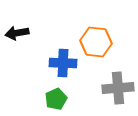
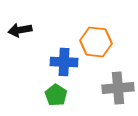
black arrow: moved 3 px right, 3 px up
blue cross: moved 1 px right, 1 px up
green pentagon: moved 4 px up; rotated 15 degrees counterclockwise
